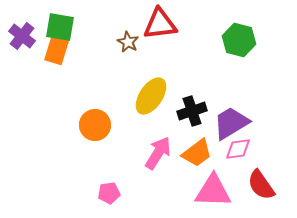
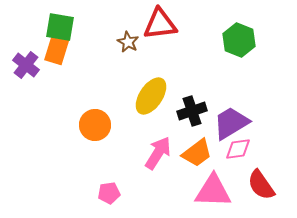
purple cross: moved 4 px right, 29 px down
green hexagon: rotated 8 degrees clockwise
